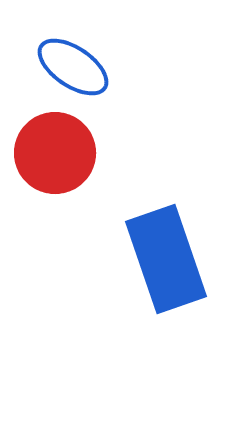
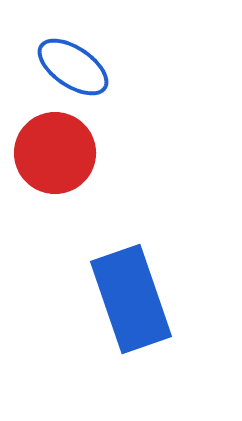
blue rectangle: moved 35 px left, 40 px down
